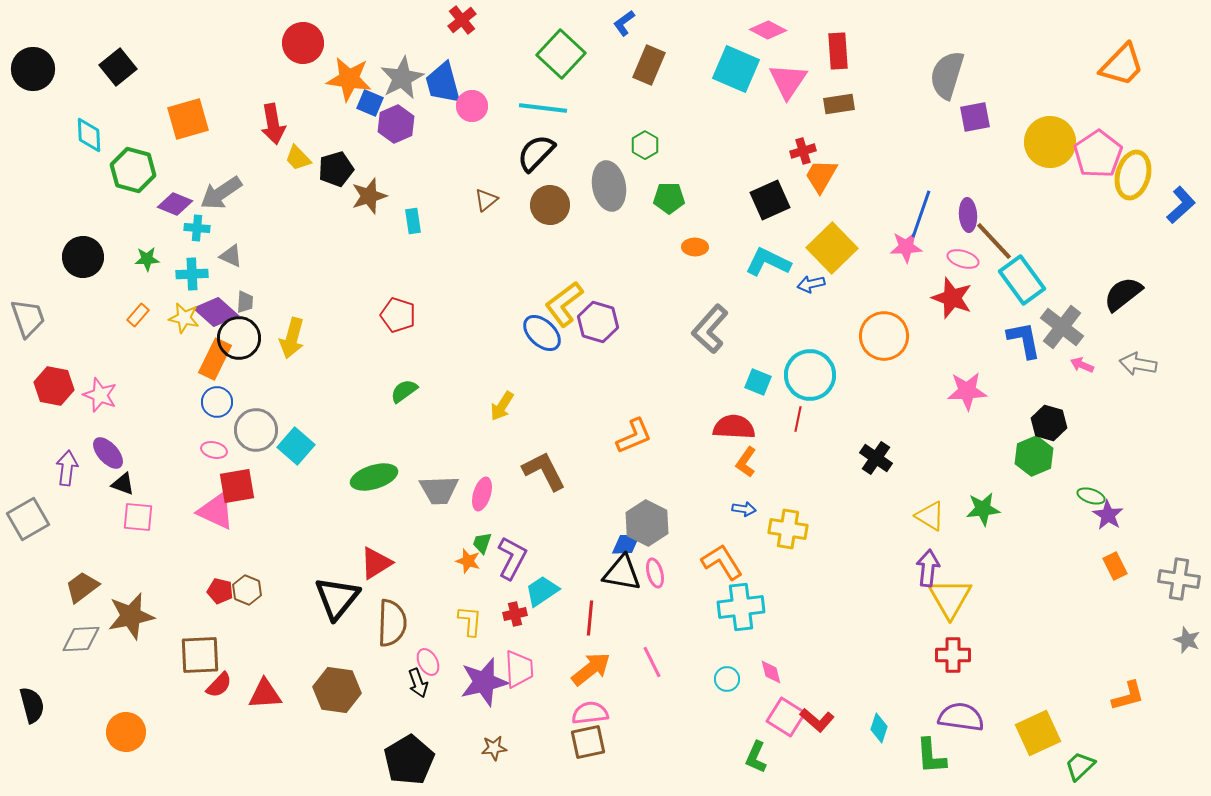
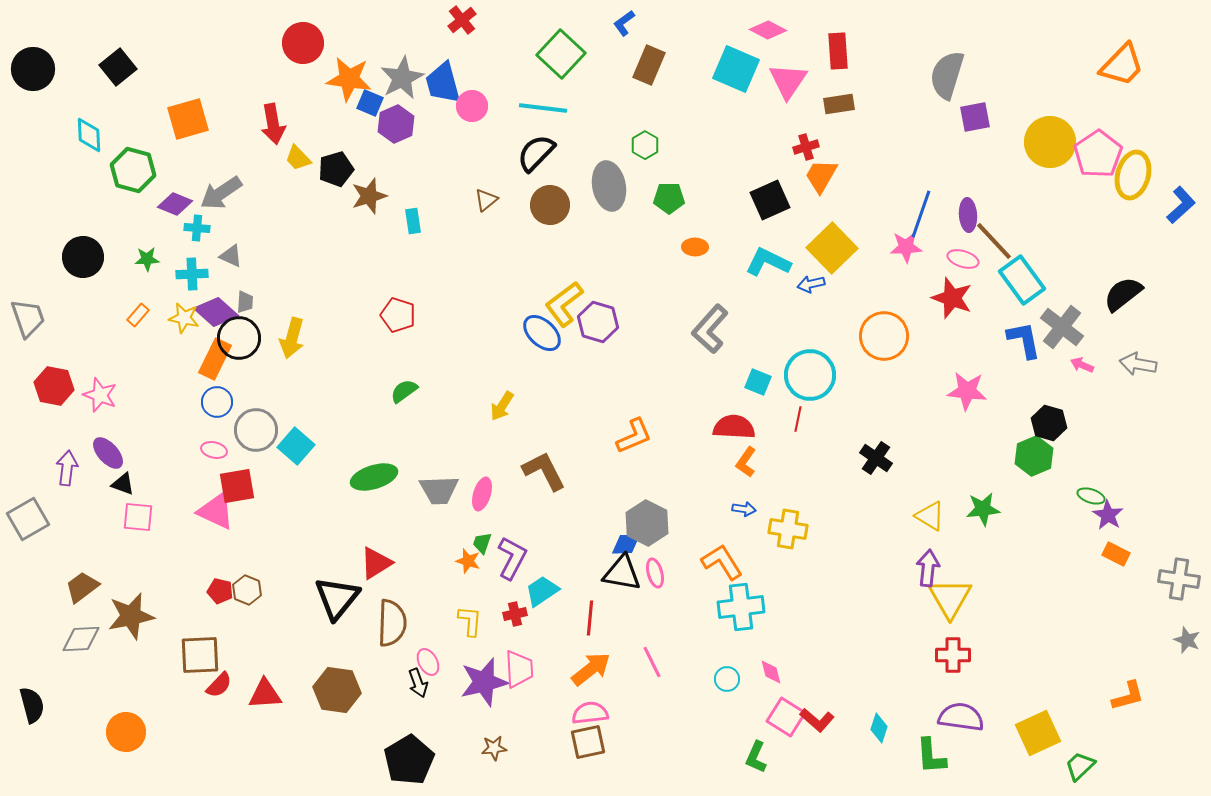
red cross at (803, 151): moved 3 px right, 4 px up
pink star at (967, 391): rotated 9 degrees clockwise
orange rectangle at (1115, 566): moved 1 px right, 12 px up; rotated 36 degrees counterclockwise
